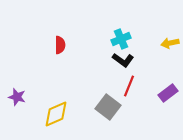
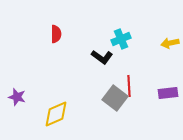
red semicircle: moved 4 px left, 11 px up
black L-shape: moved 21 px left, 3 px up
red line: rotated 25 degrees counterclockwise
purple rectangle: rotated 30 degrees clockwise
gray square: moved 7 px right, 9 px up
